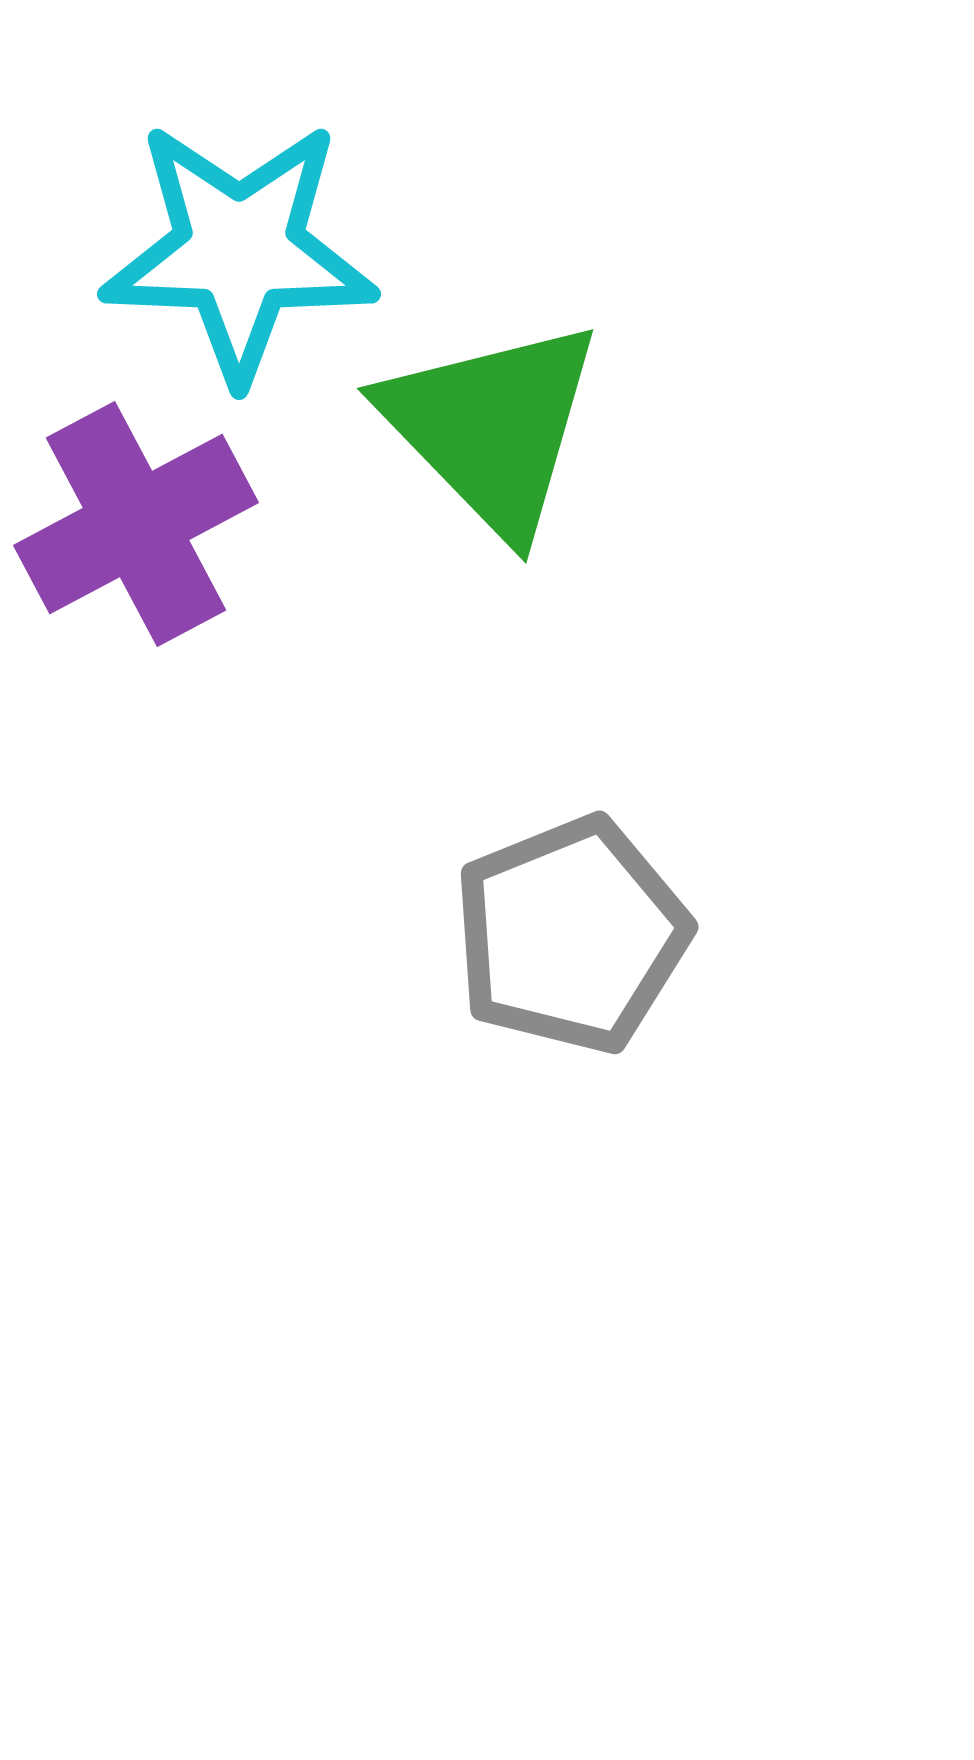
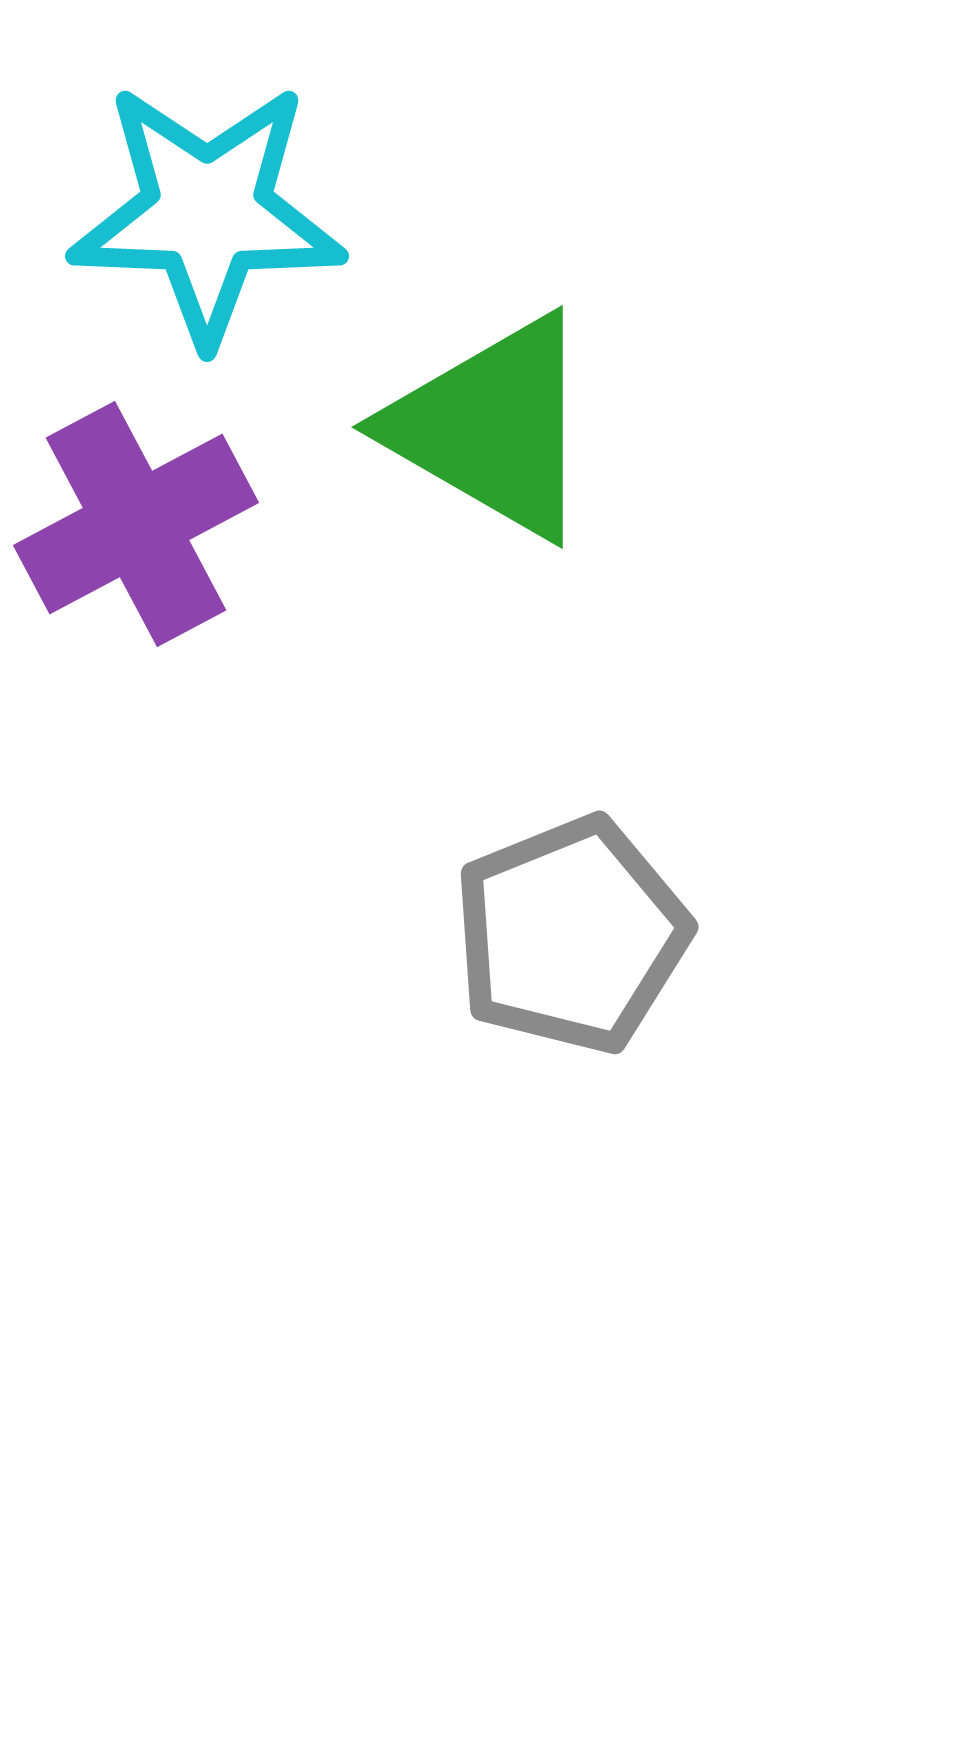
cyan star: moved 32 px left, 38 px up
green triangle: rotated 16 degrees counterclockwise
